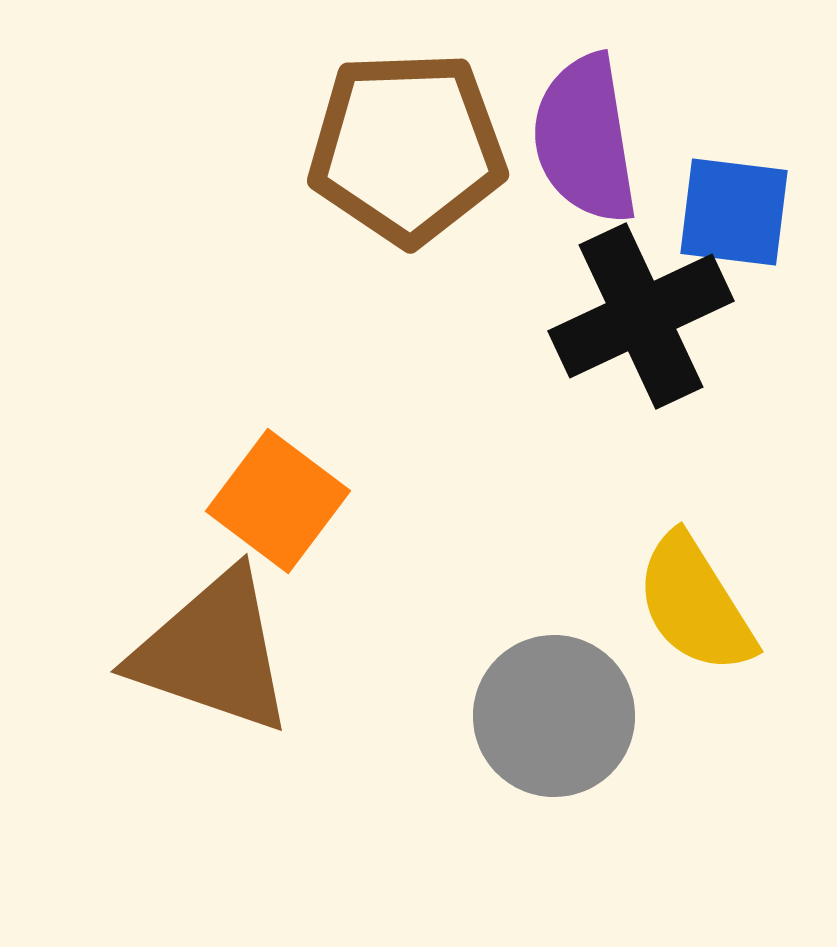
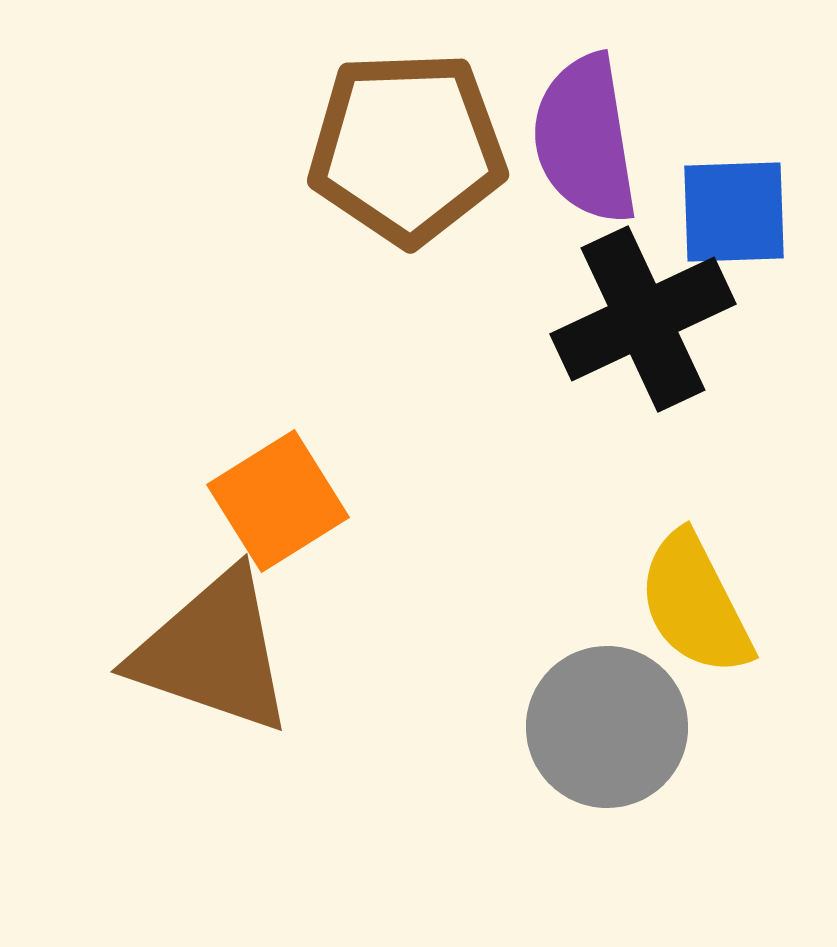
blue square: rotated 9 degrees counterclockwise
black cross: moved 2 px right, 3 px down
orange square: rotated 21 degrees clockwise
yellow semicircle: rotated 5 degrees clockwise
gray circle: moved 53 px right, 11 px down
